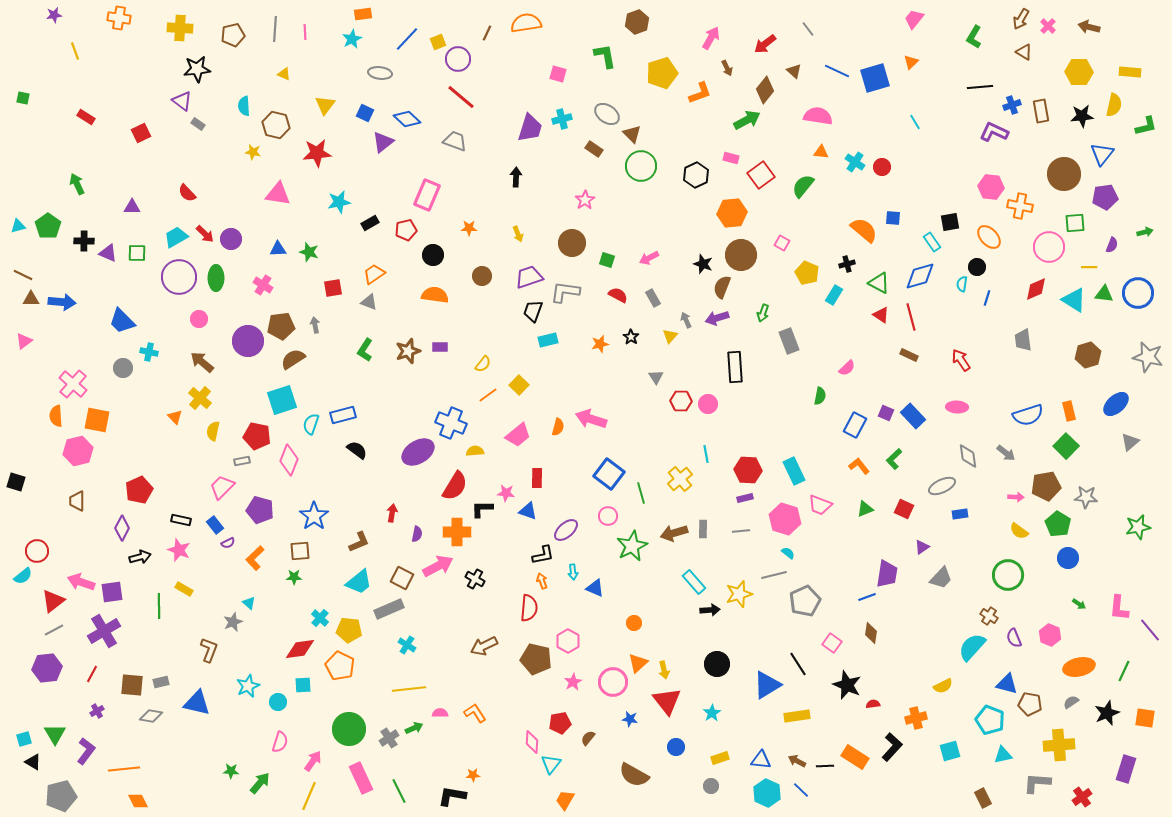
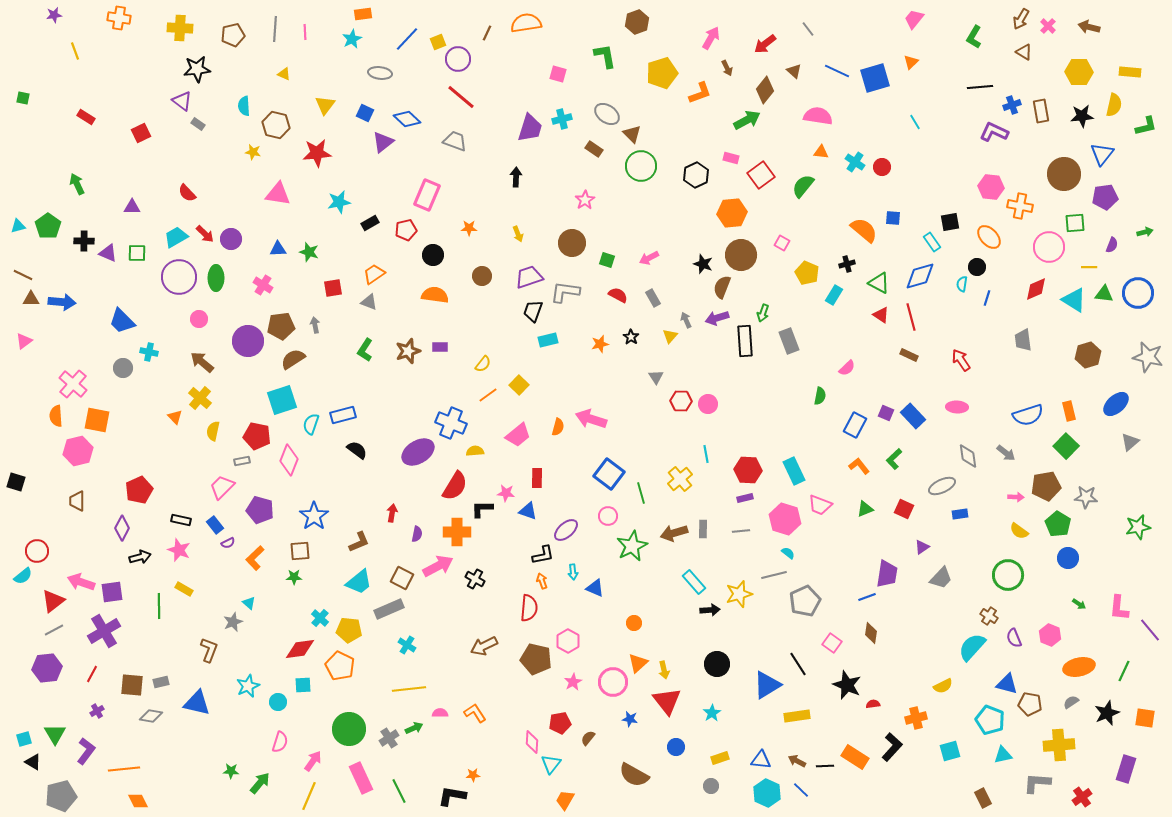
black rectangle at (735, 367): moved 10 px right, 26 px up
